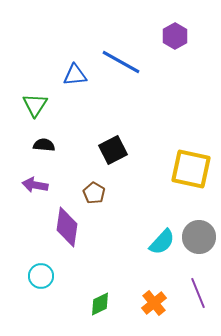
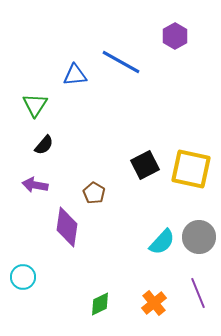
black semicircle: rotated 125 degrees clockwise
black square: moved 32 px right, 15 px down
cyan circle: moved 18 px left, 1 px down
